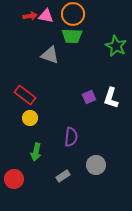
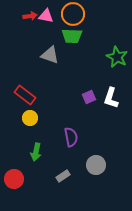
green star: moved 1 px right, 11 px down
purple semicircle: rotated 18 degrees counterclockwise
